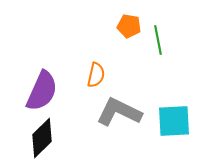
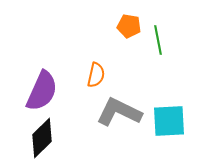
cyan square: moved 5 px left
